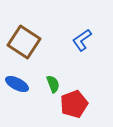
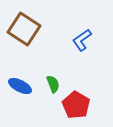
brown square: moved 13 px up
blue ellipse: moved 3 px right, 2 px down
red pentagon: moved 2 px right, 1 px down; rotated 20 degrees counterclockwise
